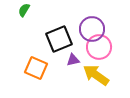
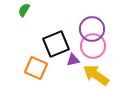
black square: moved 3 px left, 5 px down
pink circle: moved 6 px left, 1 px up
